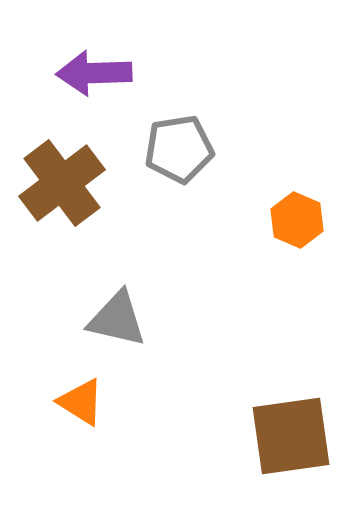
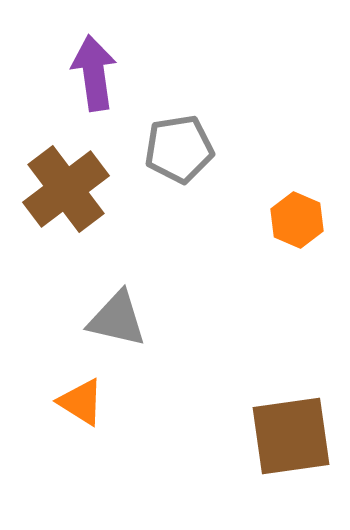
purple arrow: rotated 84 degrees clockwise
brown cross: moved 4 px right, 6 px down
